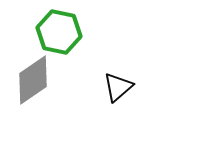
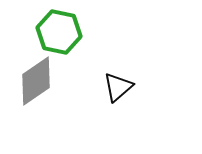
gray diamond: moved 3 px right, 1 px down
